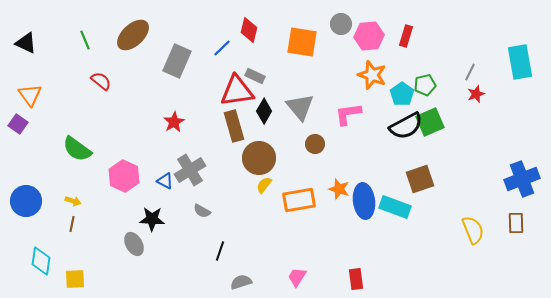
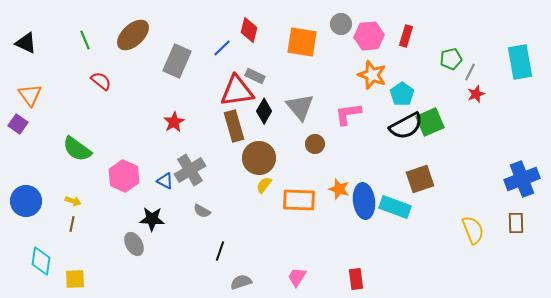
green pentagon at (425, 85): moved 26 px right, 26 px up
orange rectangle at (299, 200): rotated 12 degrees clockwise
